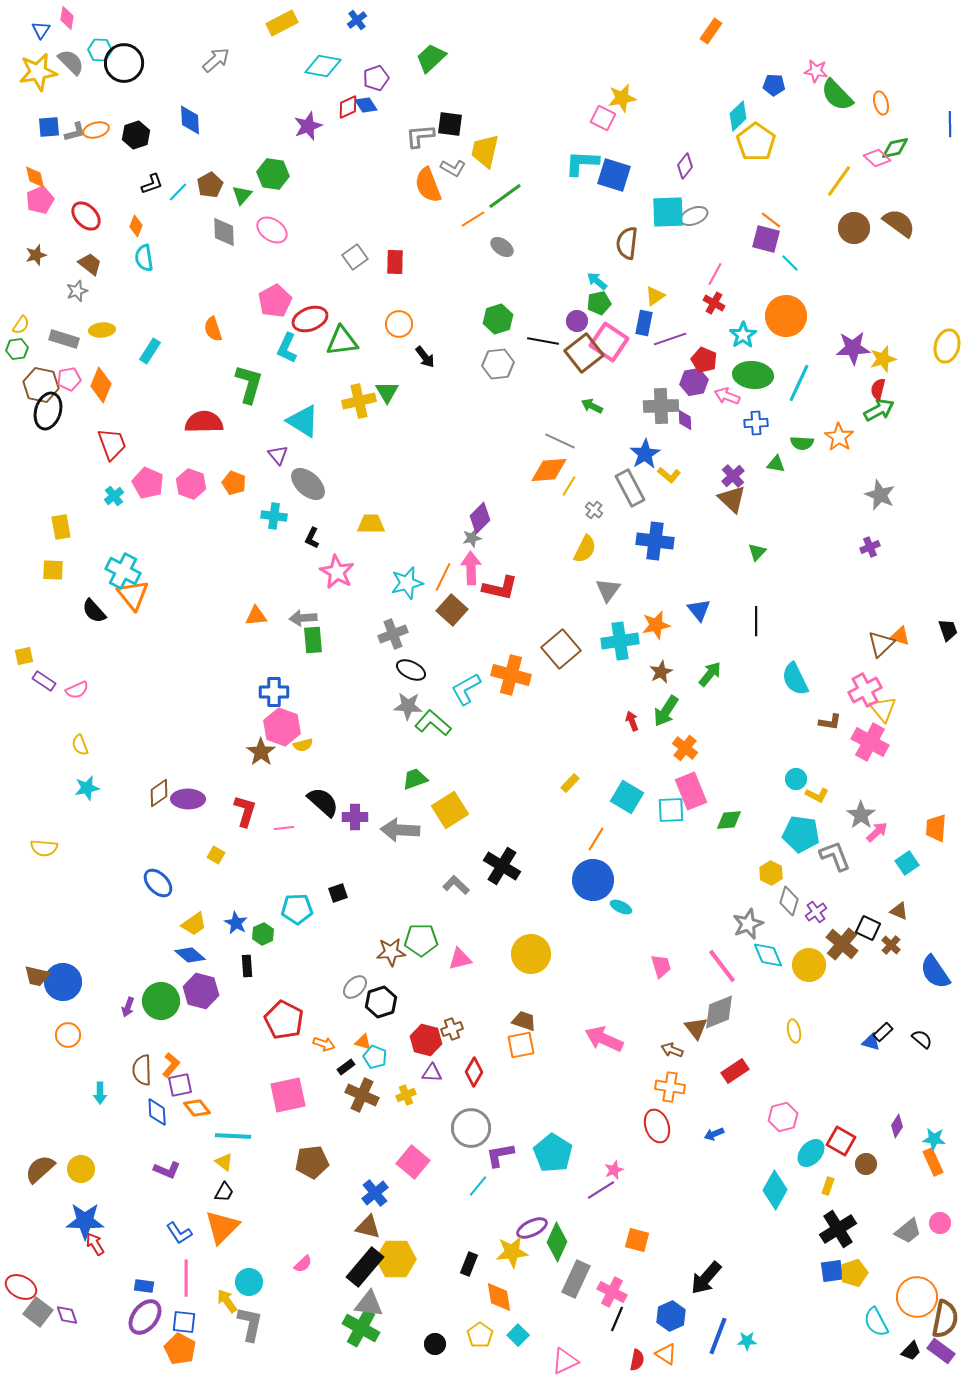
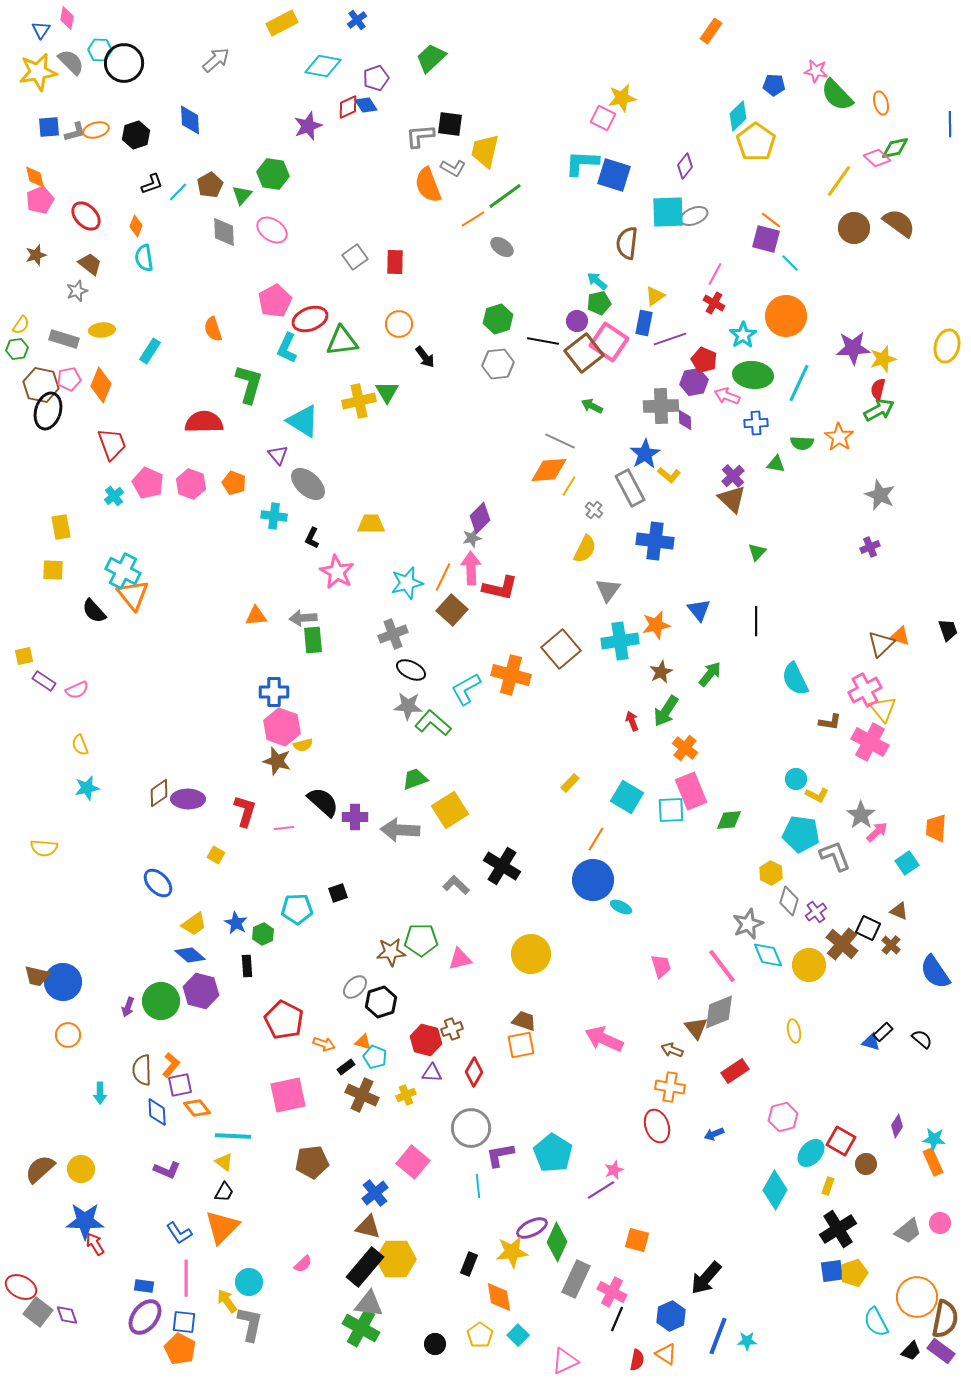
brown star at (261, 752): moved 16 px right, 9 px down; rotated 20 degrees counterclockwise
cyan line at (478, 1186): rotated 45 degrees counterclockwise
